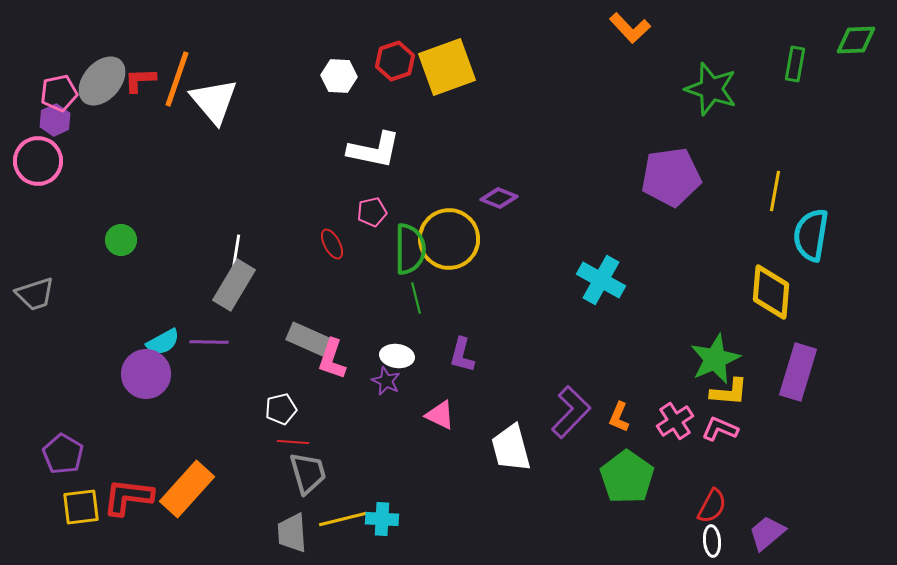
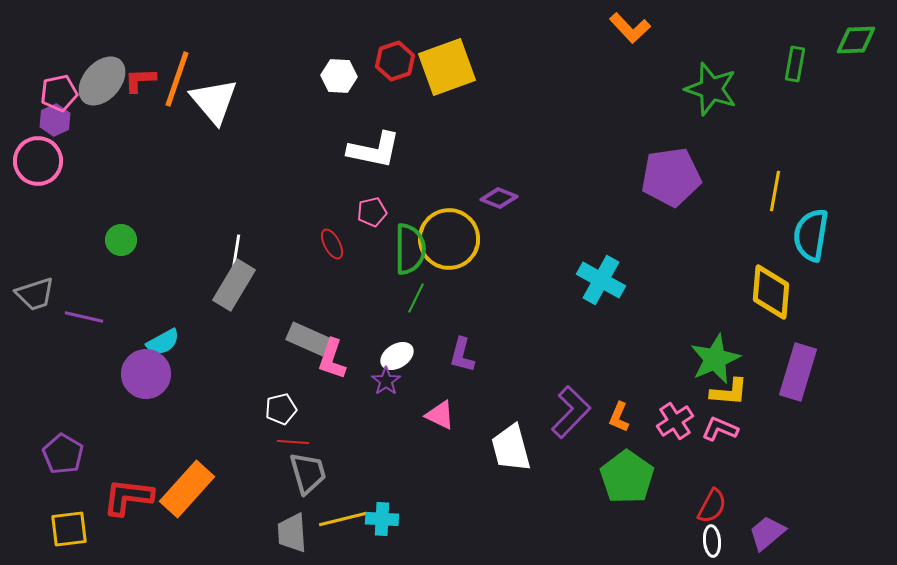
green line at (416, 298): rotated 40 degrees clockwise
purple line at (209, 342): moved 125 px left, 25 px up; rotated 12 degrees clockwise
white ellipse at (397, 356): rotated 40 degrees counterclockwise
purple star at (386, 381): rotated 12 degrees clockwise
yellow square at (81, 507): moved 12 px left, 22 px down
